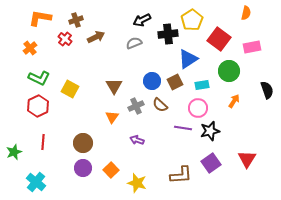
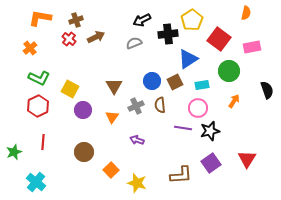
red cross: moved 4 px right
brown semicircle: rotated 42 degrees clockwise
brown circle: moved 1 px right, 9 px down
purple circle: moved 58 px up
